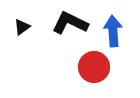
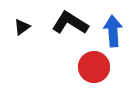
black L-shape: rotated 6 degrees clockwise
